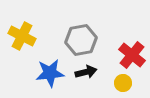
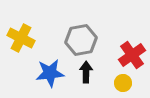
yellow cross: moved 1 px left, 2 px down
red cross: rotated 16 degrees clockwise
black arrow: rotated 75 degrees counterclockwise
